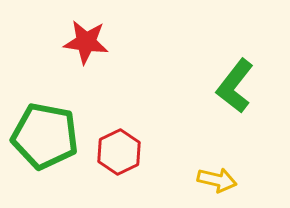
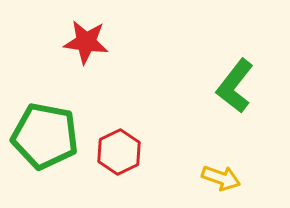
yellow arrow: moved 4 px right, 2 px up; rotated 6 degrees clockwise
